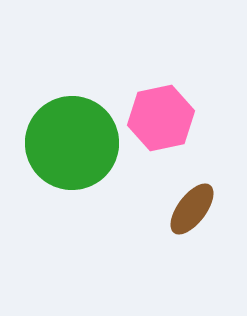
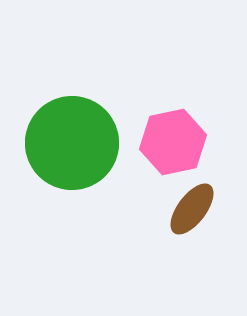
pink hexagon: moved 12 px right, 24 px down
